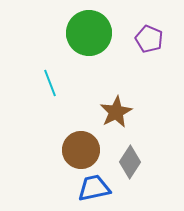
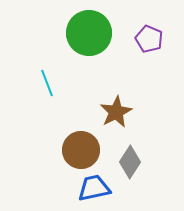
cyan line: moved 3 px left
